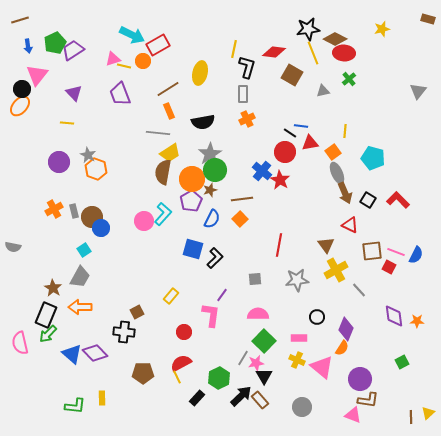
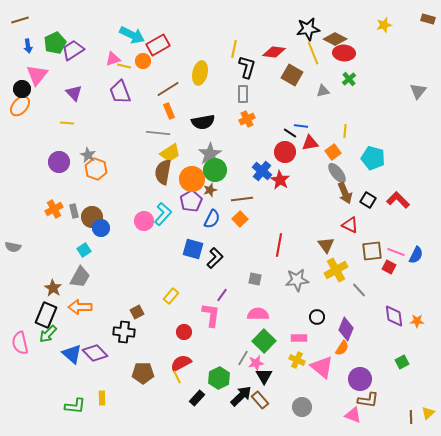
yellow star at (382, 29): moved 2 px right, 4 px up
purple trapezoid at (120, 94): moved 2 px up
gray ellipse at (337, 173): rotated 15 degrees counterclockwise
gray square at (255, 279): rotated 16 degrees clockwise
